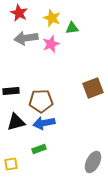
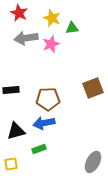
black rectangle: moved 1 px up
brown pentagon: moved 7 px right, 2 px up
black triangle: moved 9 px down
